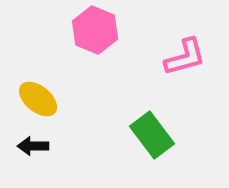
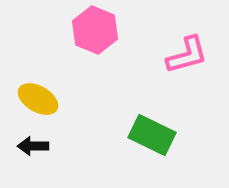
pink L-shape: moved 2 px right, 2 px up
yellow ellipse: rotated 9 degrees counterclockwise
green rectangle: rotated 27 degrees counterclockwise
